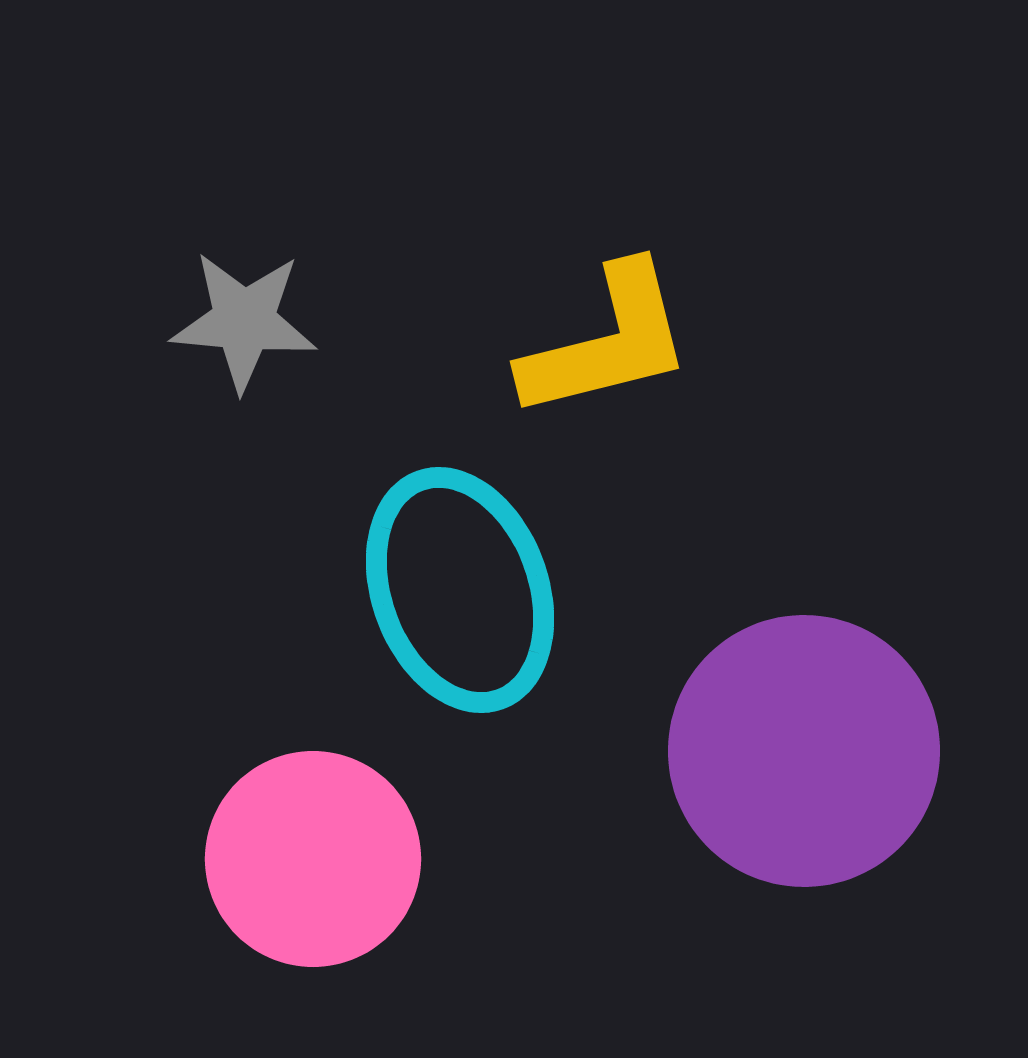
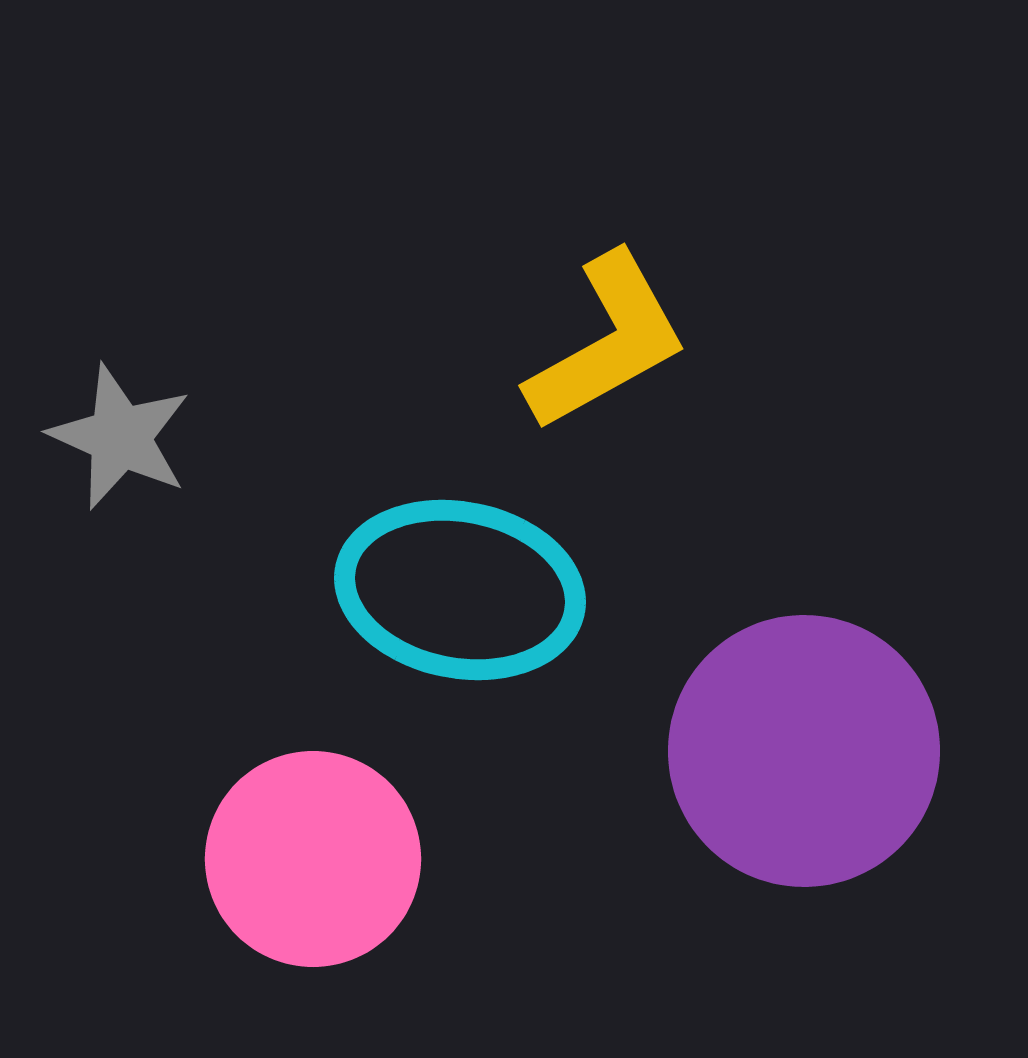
gray star: moved 124 px left, 116 px down; rotated 19 degrees clockwise
yellow L-shape: rotated 15 degrees counterclockwise
cyan ellipse: rotated 59 degrees counterclockwise
